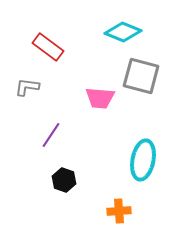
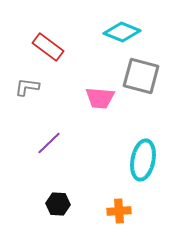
cyan diamond: moved 1 px left
purple line: moved 2 px left, 8 px down; rotated 12 degrees clockwise
black hexagon: moved 6 px left, 24 px down; rotated 15 degrees counterclockwise
